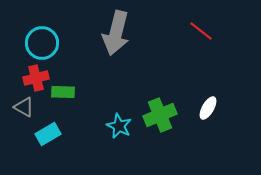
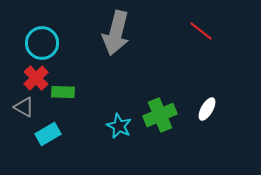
red cross: rotated 30 degrees counterclockwise
white ellipse: moved 1 px left, 1 px down
